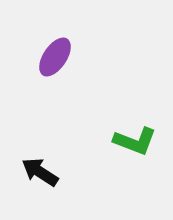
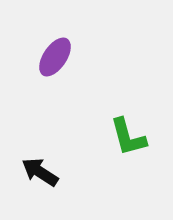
green L-shape: moved 7 px left, 4 px up; rotated 54 degrees clockwise
